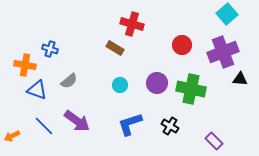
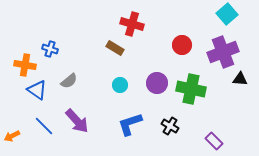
blue triangle: rotated 15 degrees clockwise
purple arrow: rotated 12 degrees clockwise
